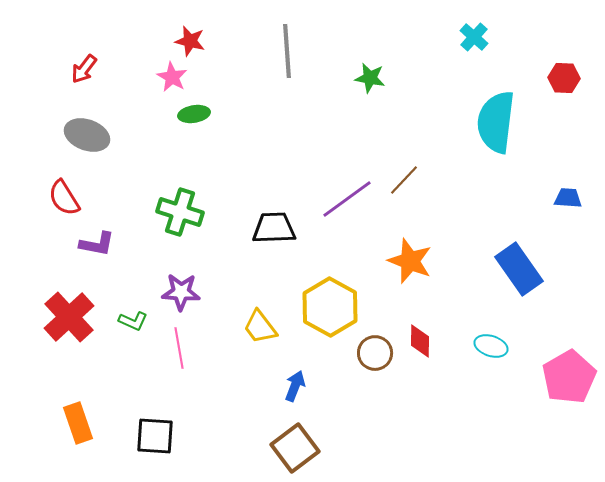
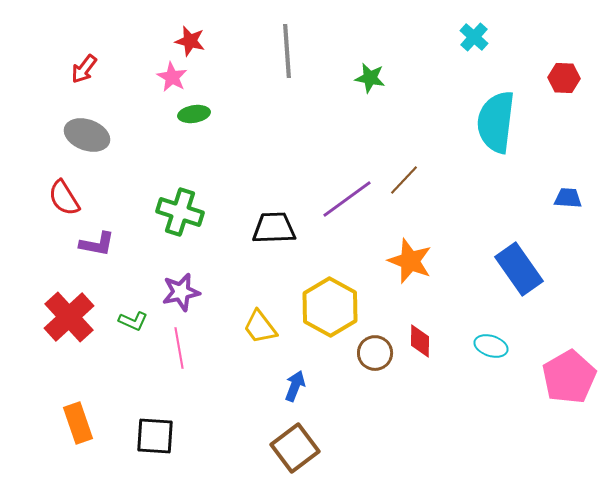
purple star: rotated 15 degrees counterclockwise
